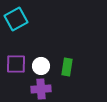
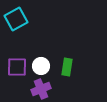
purple square: moved 1 px right, 3 px down
purple cross: rotated 18 degrees counterclockwise
